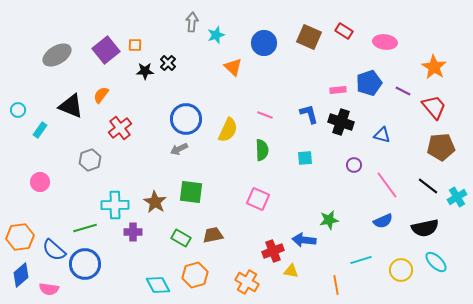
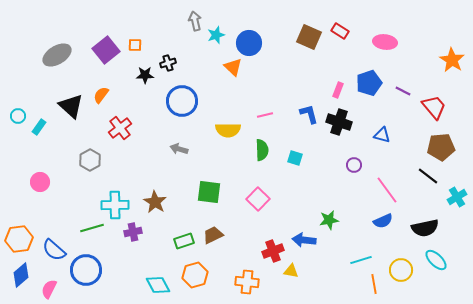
gray arrow at (192, 22): moved 3 px right, 1 px up; rotated 18 degrees counterclockwise
red rectangle at (344, 31): moved 4 px left
blue circle at (264, 43): moved 15 px left
black cross at (168, 63): rotated 28 degrees clockwise
orange star at (434, 67): moved 18 px right, 7 px up
black star at (145, 71): moved 4 px down
pink rectangle at (338, 90): rotated 63 degrees counterclockwise
black triangle at (71, 106): rotated 20 degrees clockwise
cyan circle at (18, 110): moved 6 px down
pink line at (265, 115): rotated 35 degrees counterclockwise
blue circle at (186, 119): moved 4 px left, 18 px up
black cross at (341, 122): moved 2 px left
cyan rectangle at (40, 130): moved 1 px left, 3 px up
yellow semicircle at (228, 130): rotated 65 degrees clockwise
gray arrow at (179, 149): rotated 42 degrees clockwise
cyan square at (305, 158): moved 10 px left; rotated 21 degrees clockwise
gray hexagon at (90, 160): rotated 10 degrees counterclockwise
pink line at (387, 185): moved 5 px down
black line at (428, 186): moved 10 px up
green square at (191, 192): moved 18 px right
pink square at (258, 199): rotated 20 degrees clockwise
green line at (85, 228): moved 7 px right
purple cross at (133, 232): rotated 12 degrees counterclockwise
brown trapezoid at (213, 235): rotated 15 degrees counterclockwise
orange hexagon at (20, 237): moved 1 px left, 2 px down
green rectangle at (181, 238): moved 3 px right, 3 px down; rotated 48 degrees counterclockwise
cyan ellipse at (436, 262): moved 2 px up
blue circle at (85, 264): moved 1 px right, 6 px down
orange cross at (247, 282): rotated 25 degrees counterclockwise
orange line at (336, 285): moved 38 px right, 1 px up
pink semicircle at (49, 289): rotated 108 degrees clockwise
